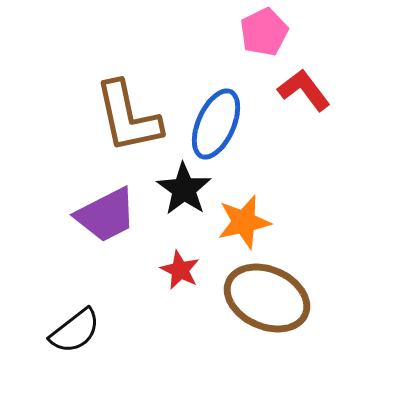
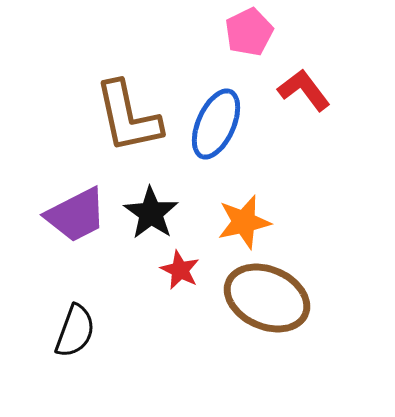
pink pentagon: moved 15 px left
black star: moved 33 px left, 24 px down
purple trapezoid: moved 30 px left
black semicircle: rotated 32 degrees counterclockwise
